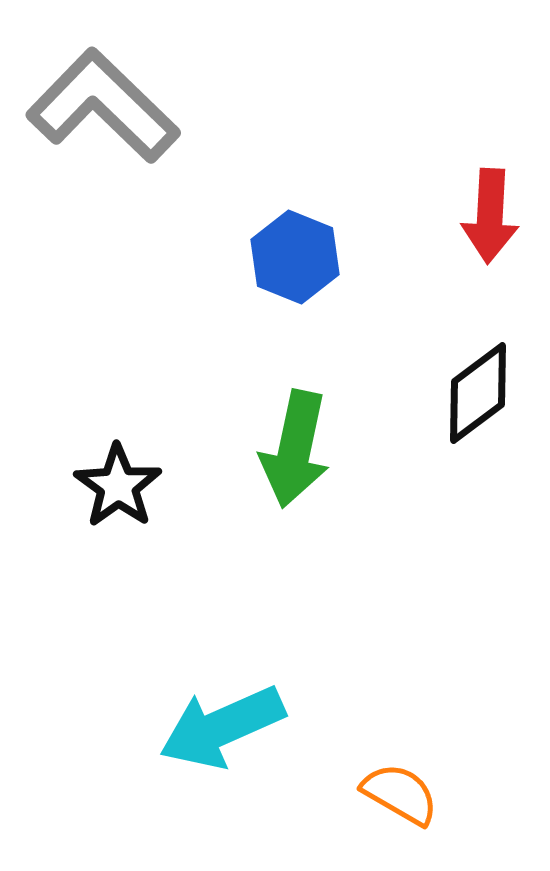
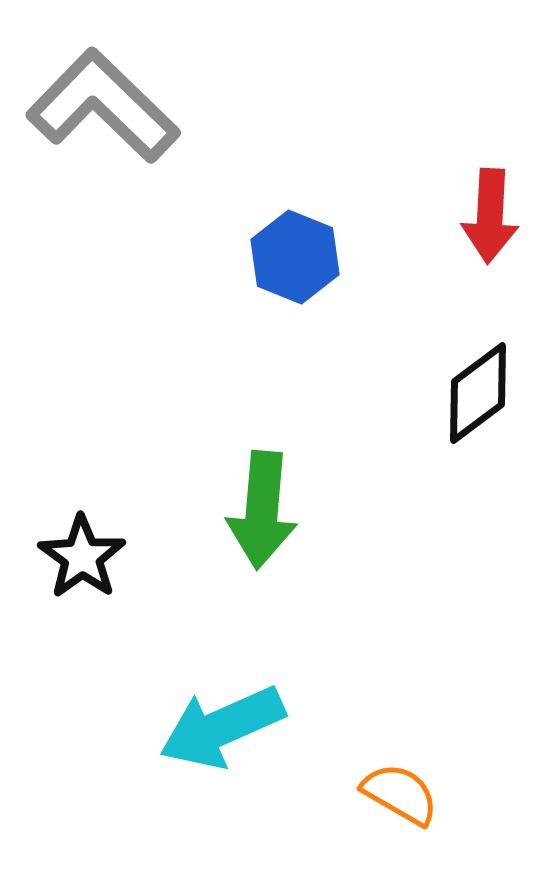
green arrow: moved 33 px left, 61 px down; rotated 7 degrees counterclockwise
black star: moved 36 px left, 71 px down
